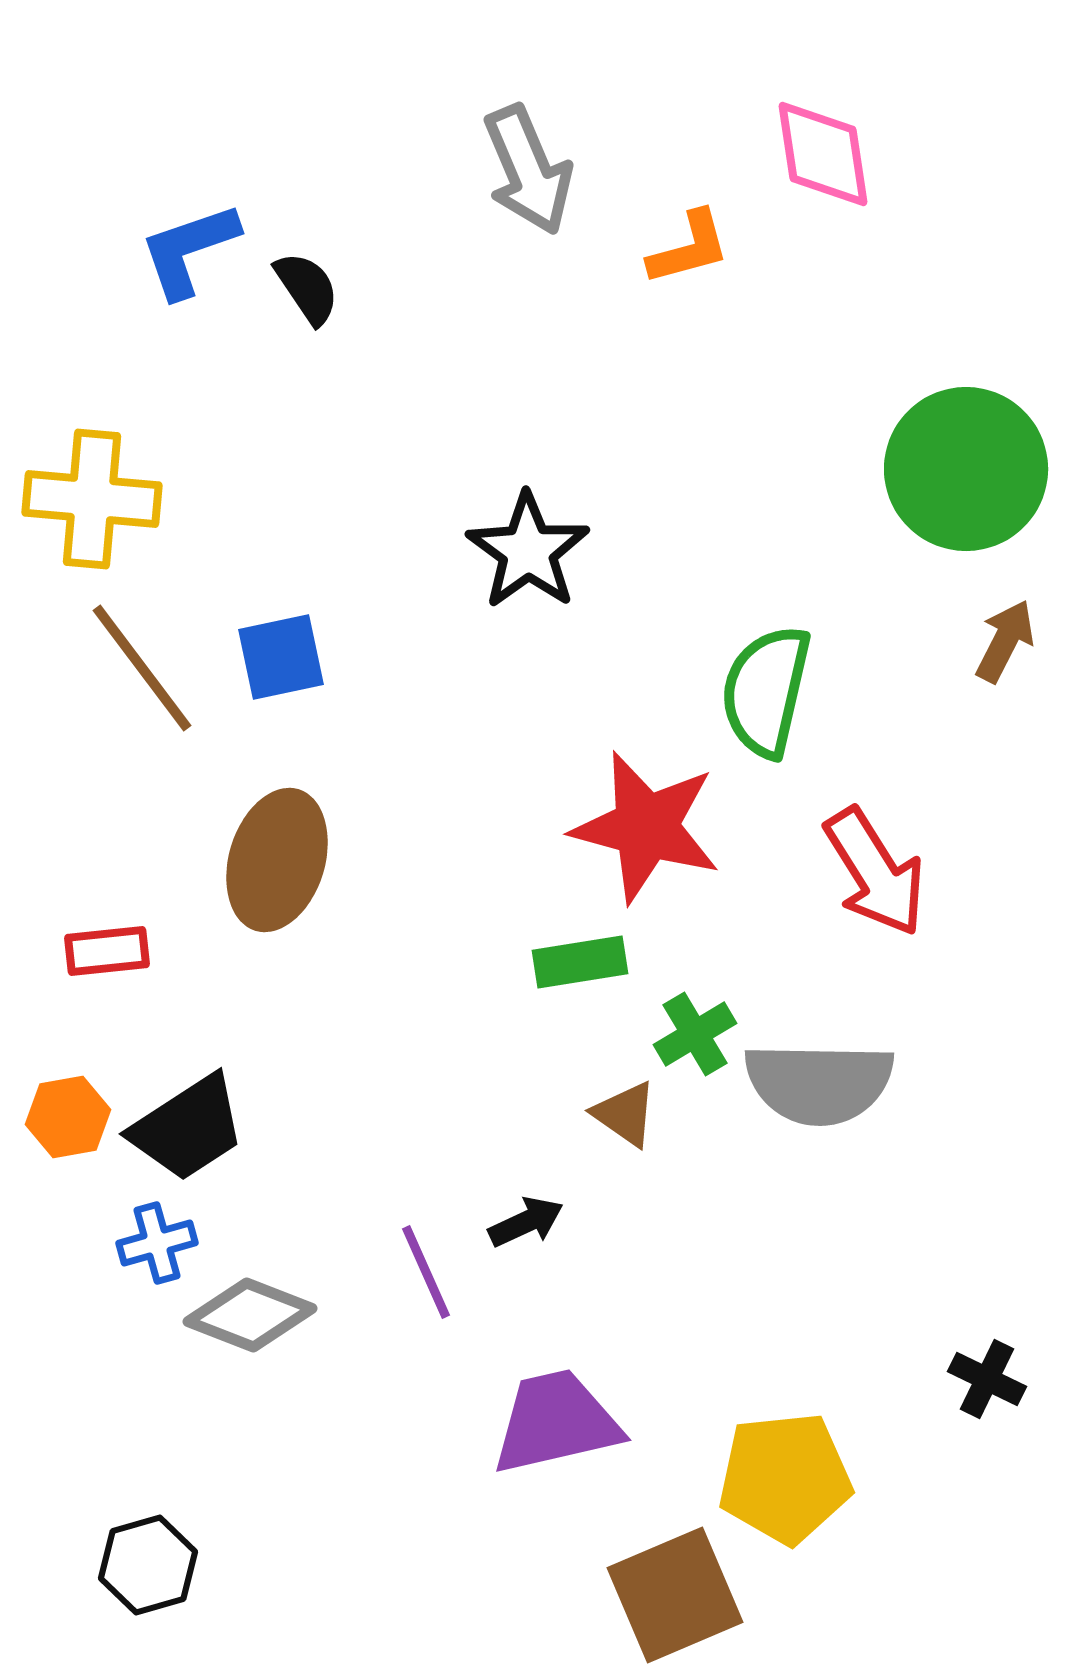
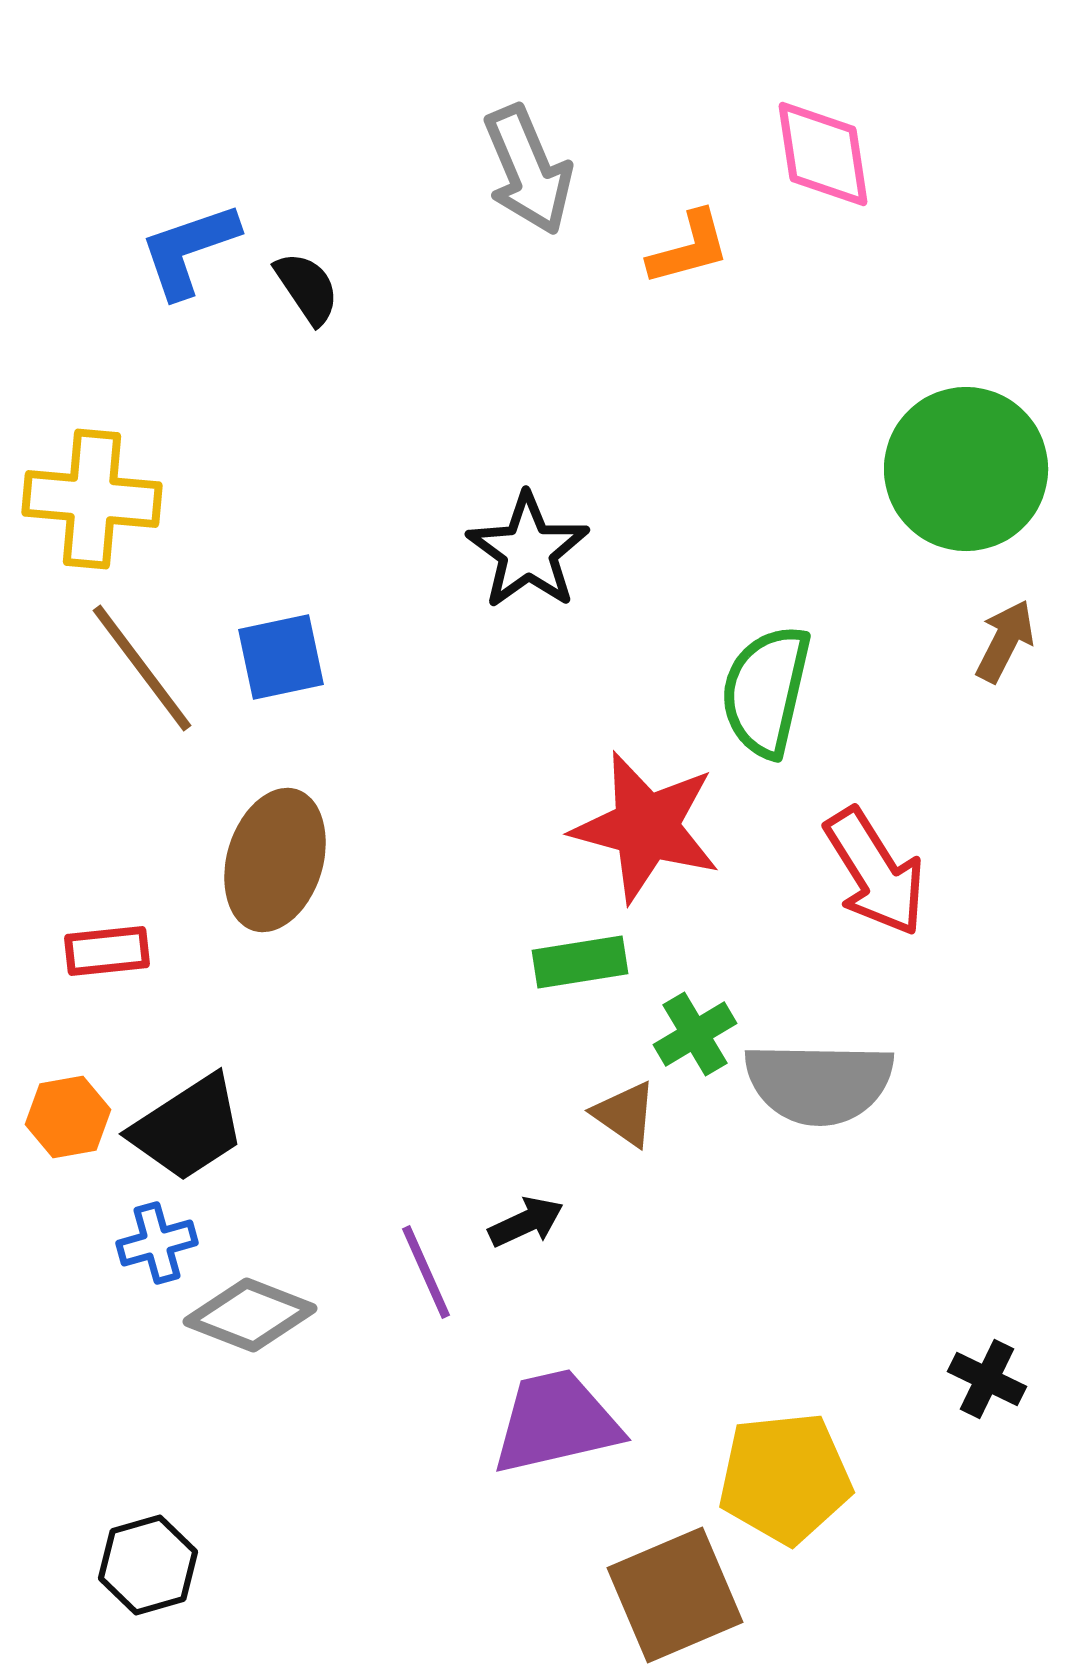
brown ellipse: moved 2 px left
